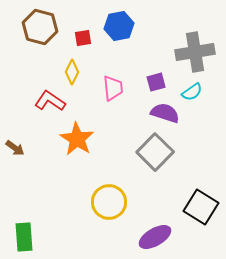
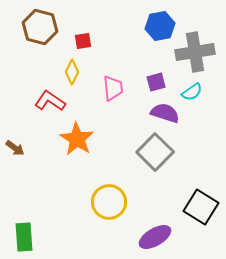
blue hexagon: moved 41 px right
red square: moved 3 px down
